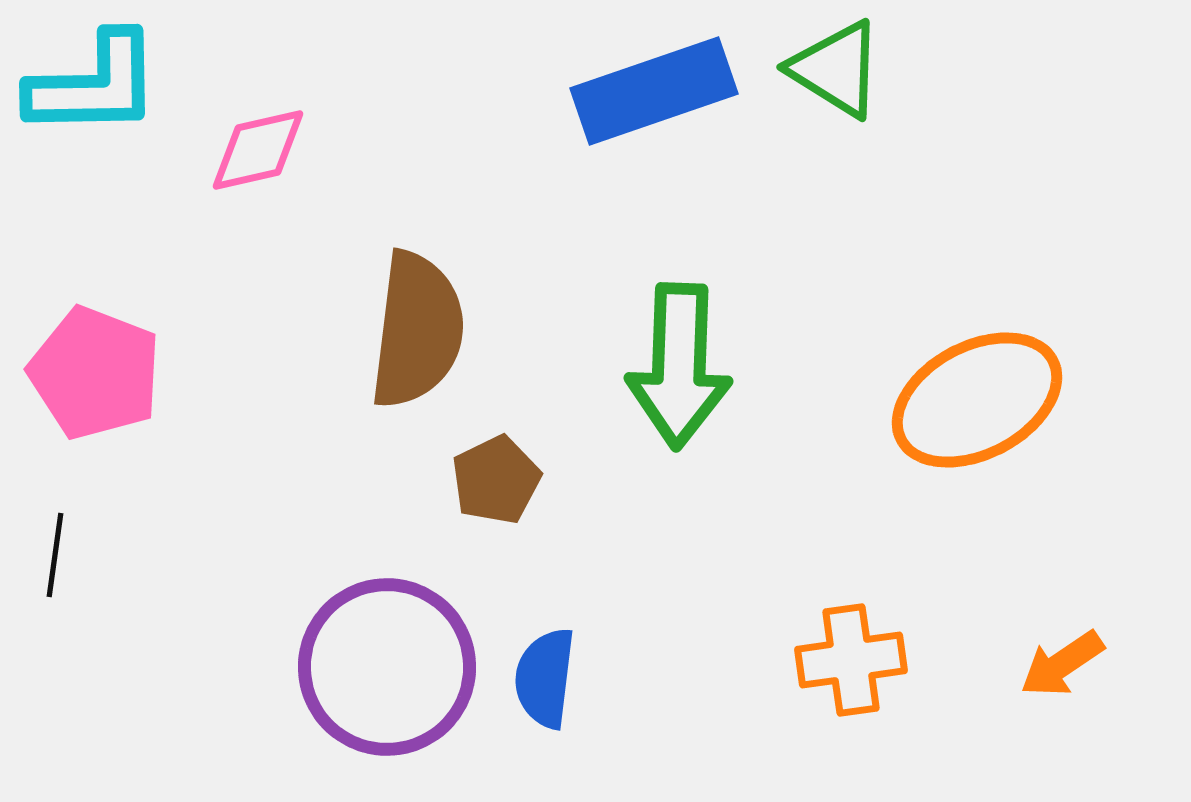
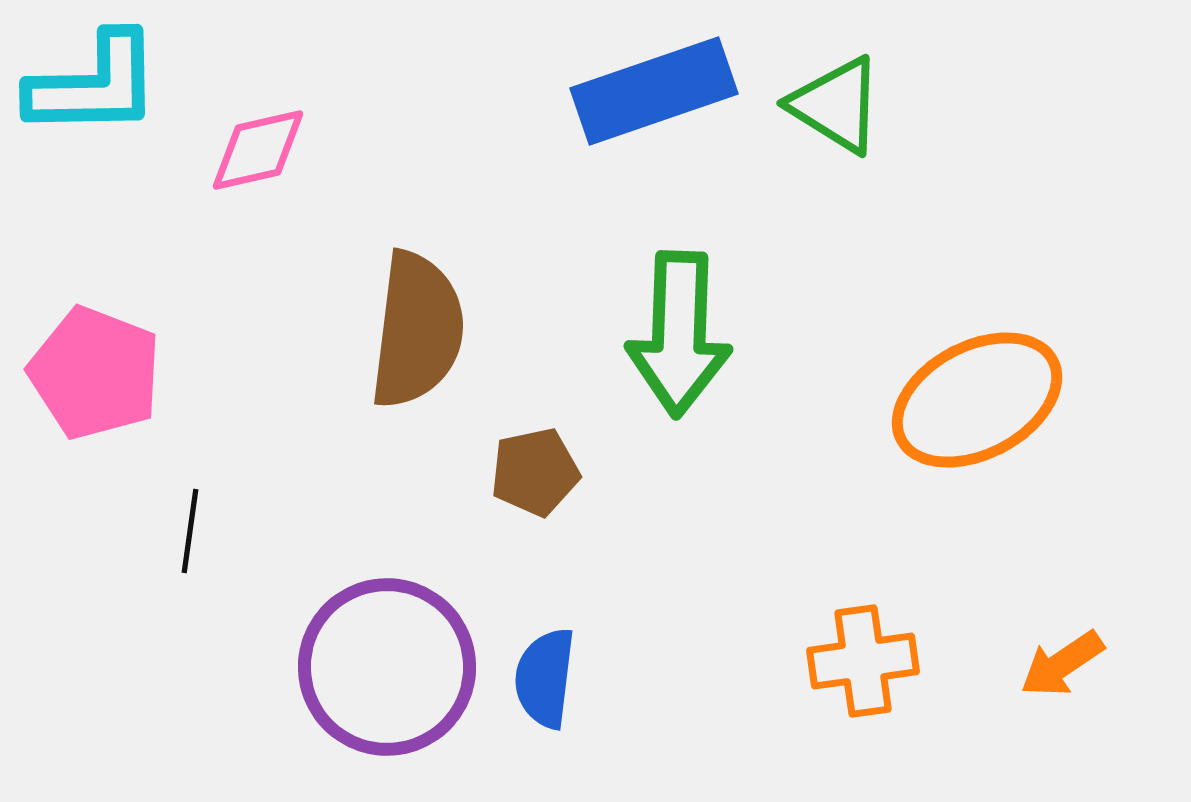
green triangle: moved 36 px down
green arrow: moved 32 px up
brown pentagon: moved 39 px right, 8 px up; rotated 14 degrees clockwise
black line: moved 135 px right, 24 px up
orange cross: moved 12 px right, 1 px down
